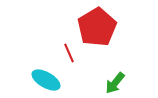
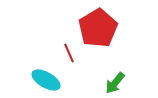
red pentagon: moved 1 px right, 1 px down
